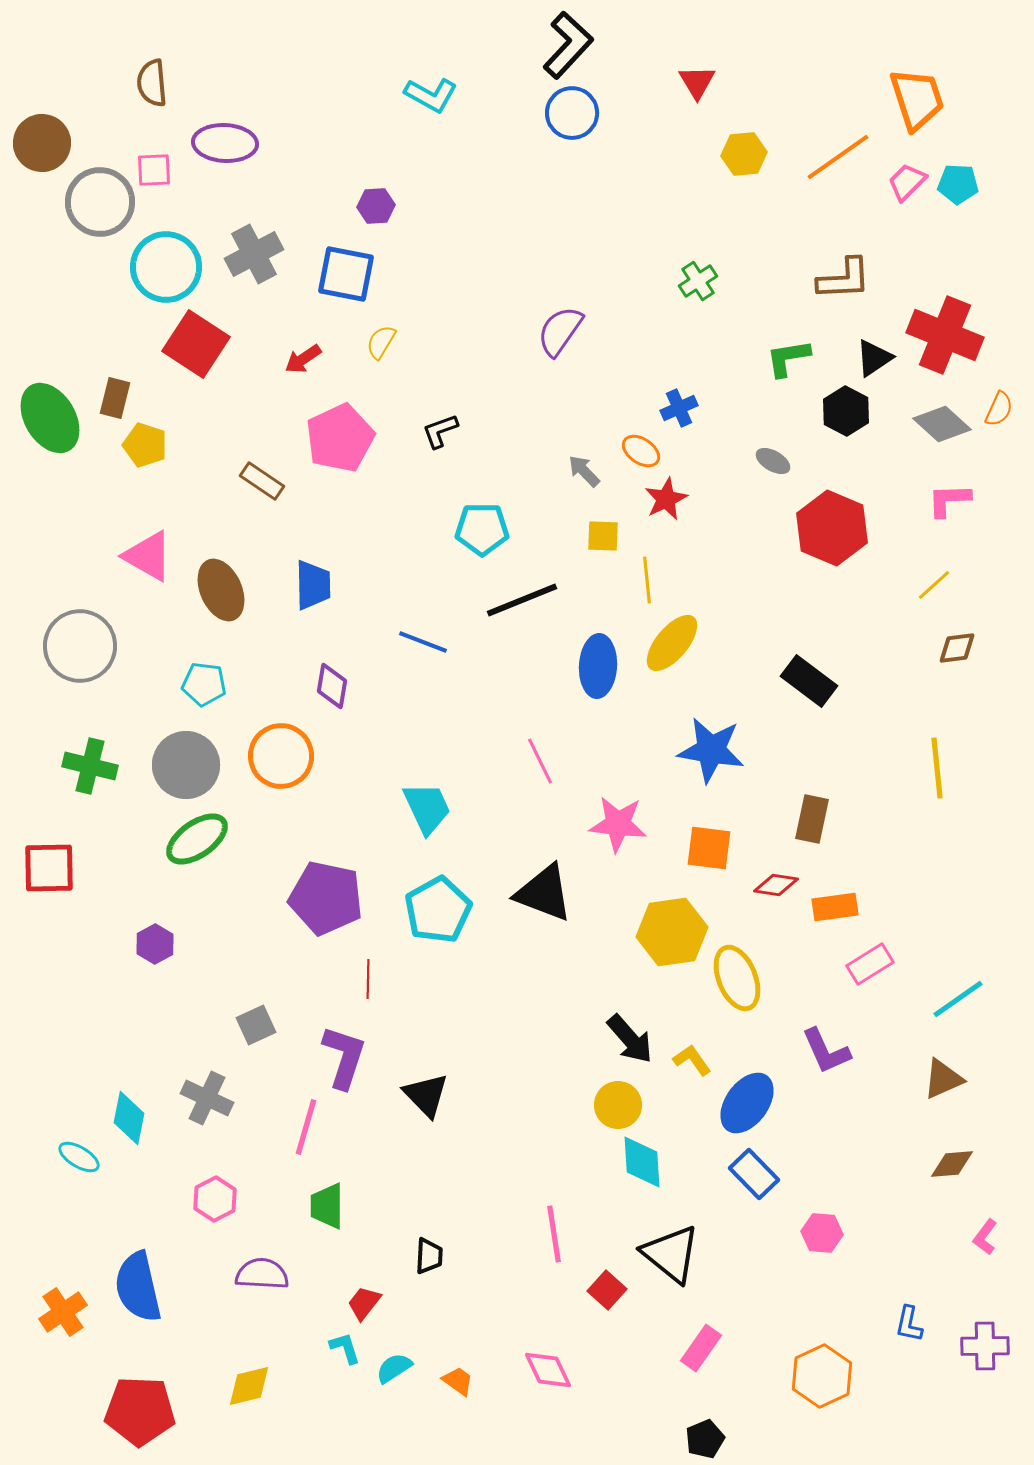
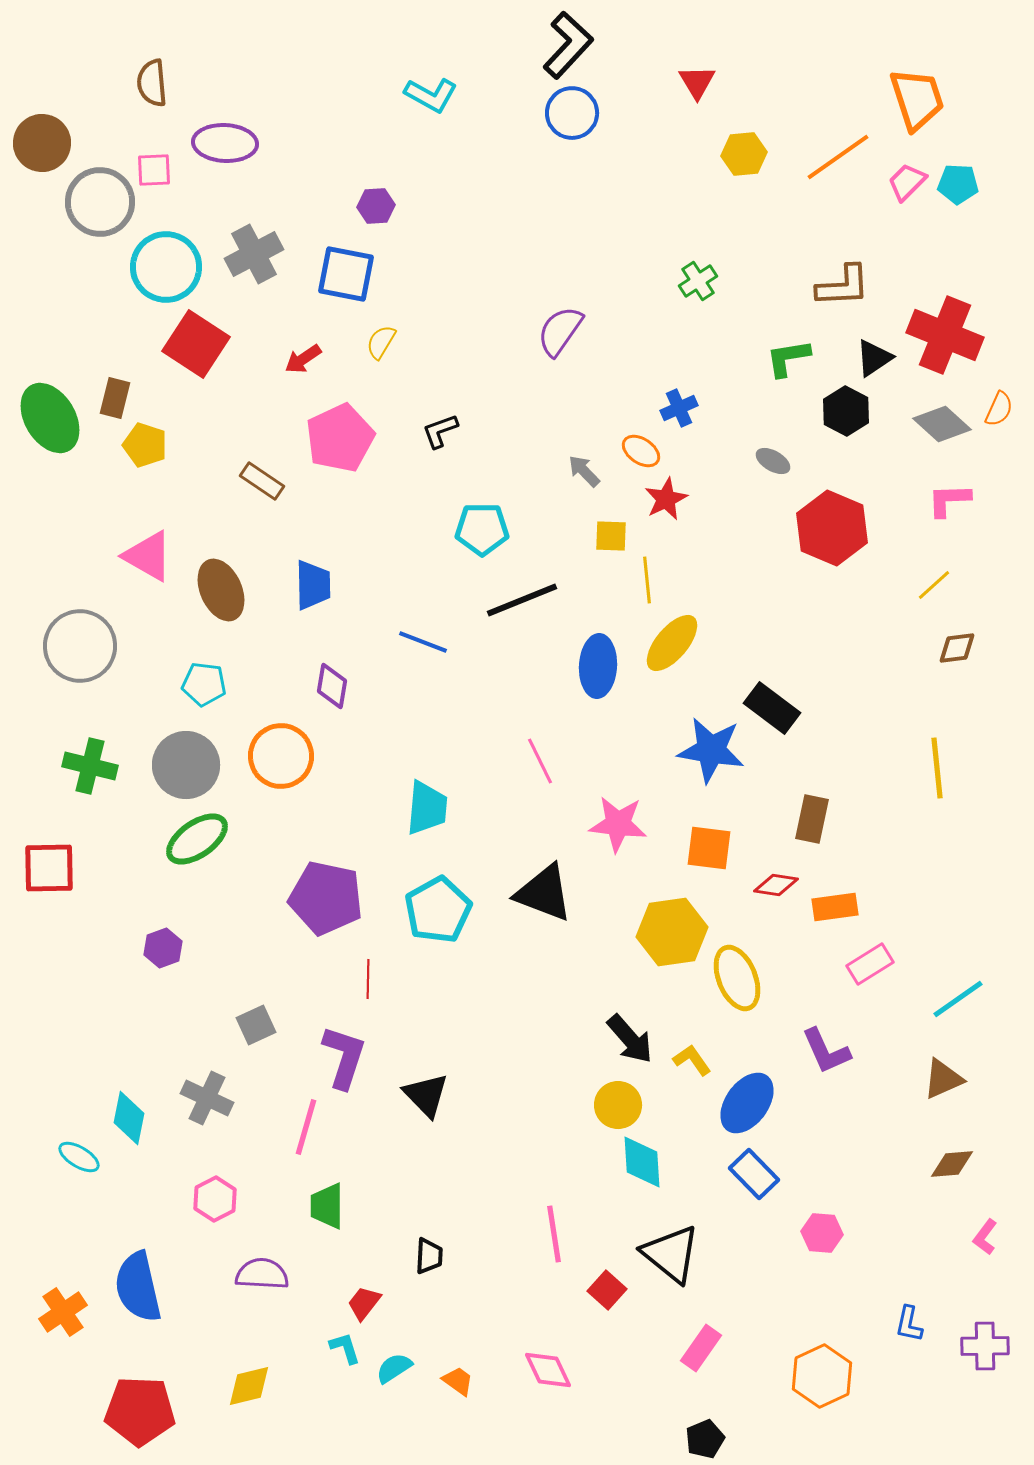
brown L-shape at (844, 279): moved 1 px left, 7 px down
yellow square at (603, 536): moved 8 px right
black rectangle at (809, 681): moved 37 px left, 27 px down
cyan trapezoid at (427, 808): rotated 30 degrees clockwise
purple hexagon at (155, 944): moved 8 px right, 4 px down; rotated 9 degrees clockwise
